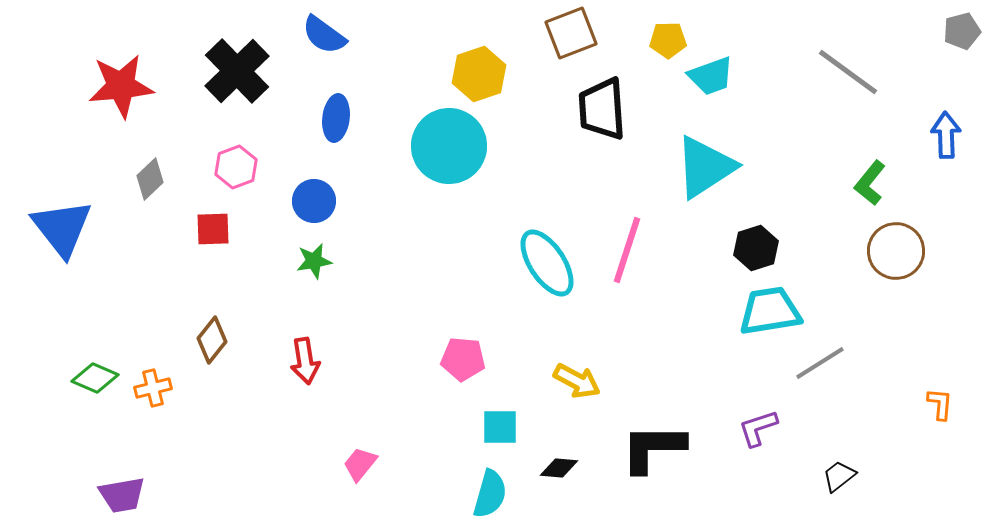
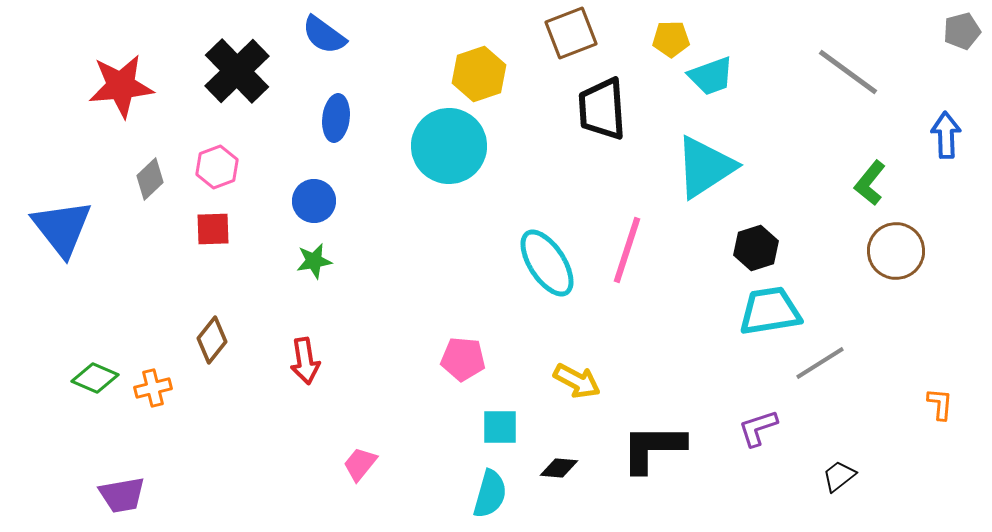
yellow pentagon at (668, 40): moved 3 px right, 1 px up
pink hexagon at (236, 167): moved 19 px left
